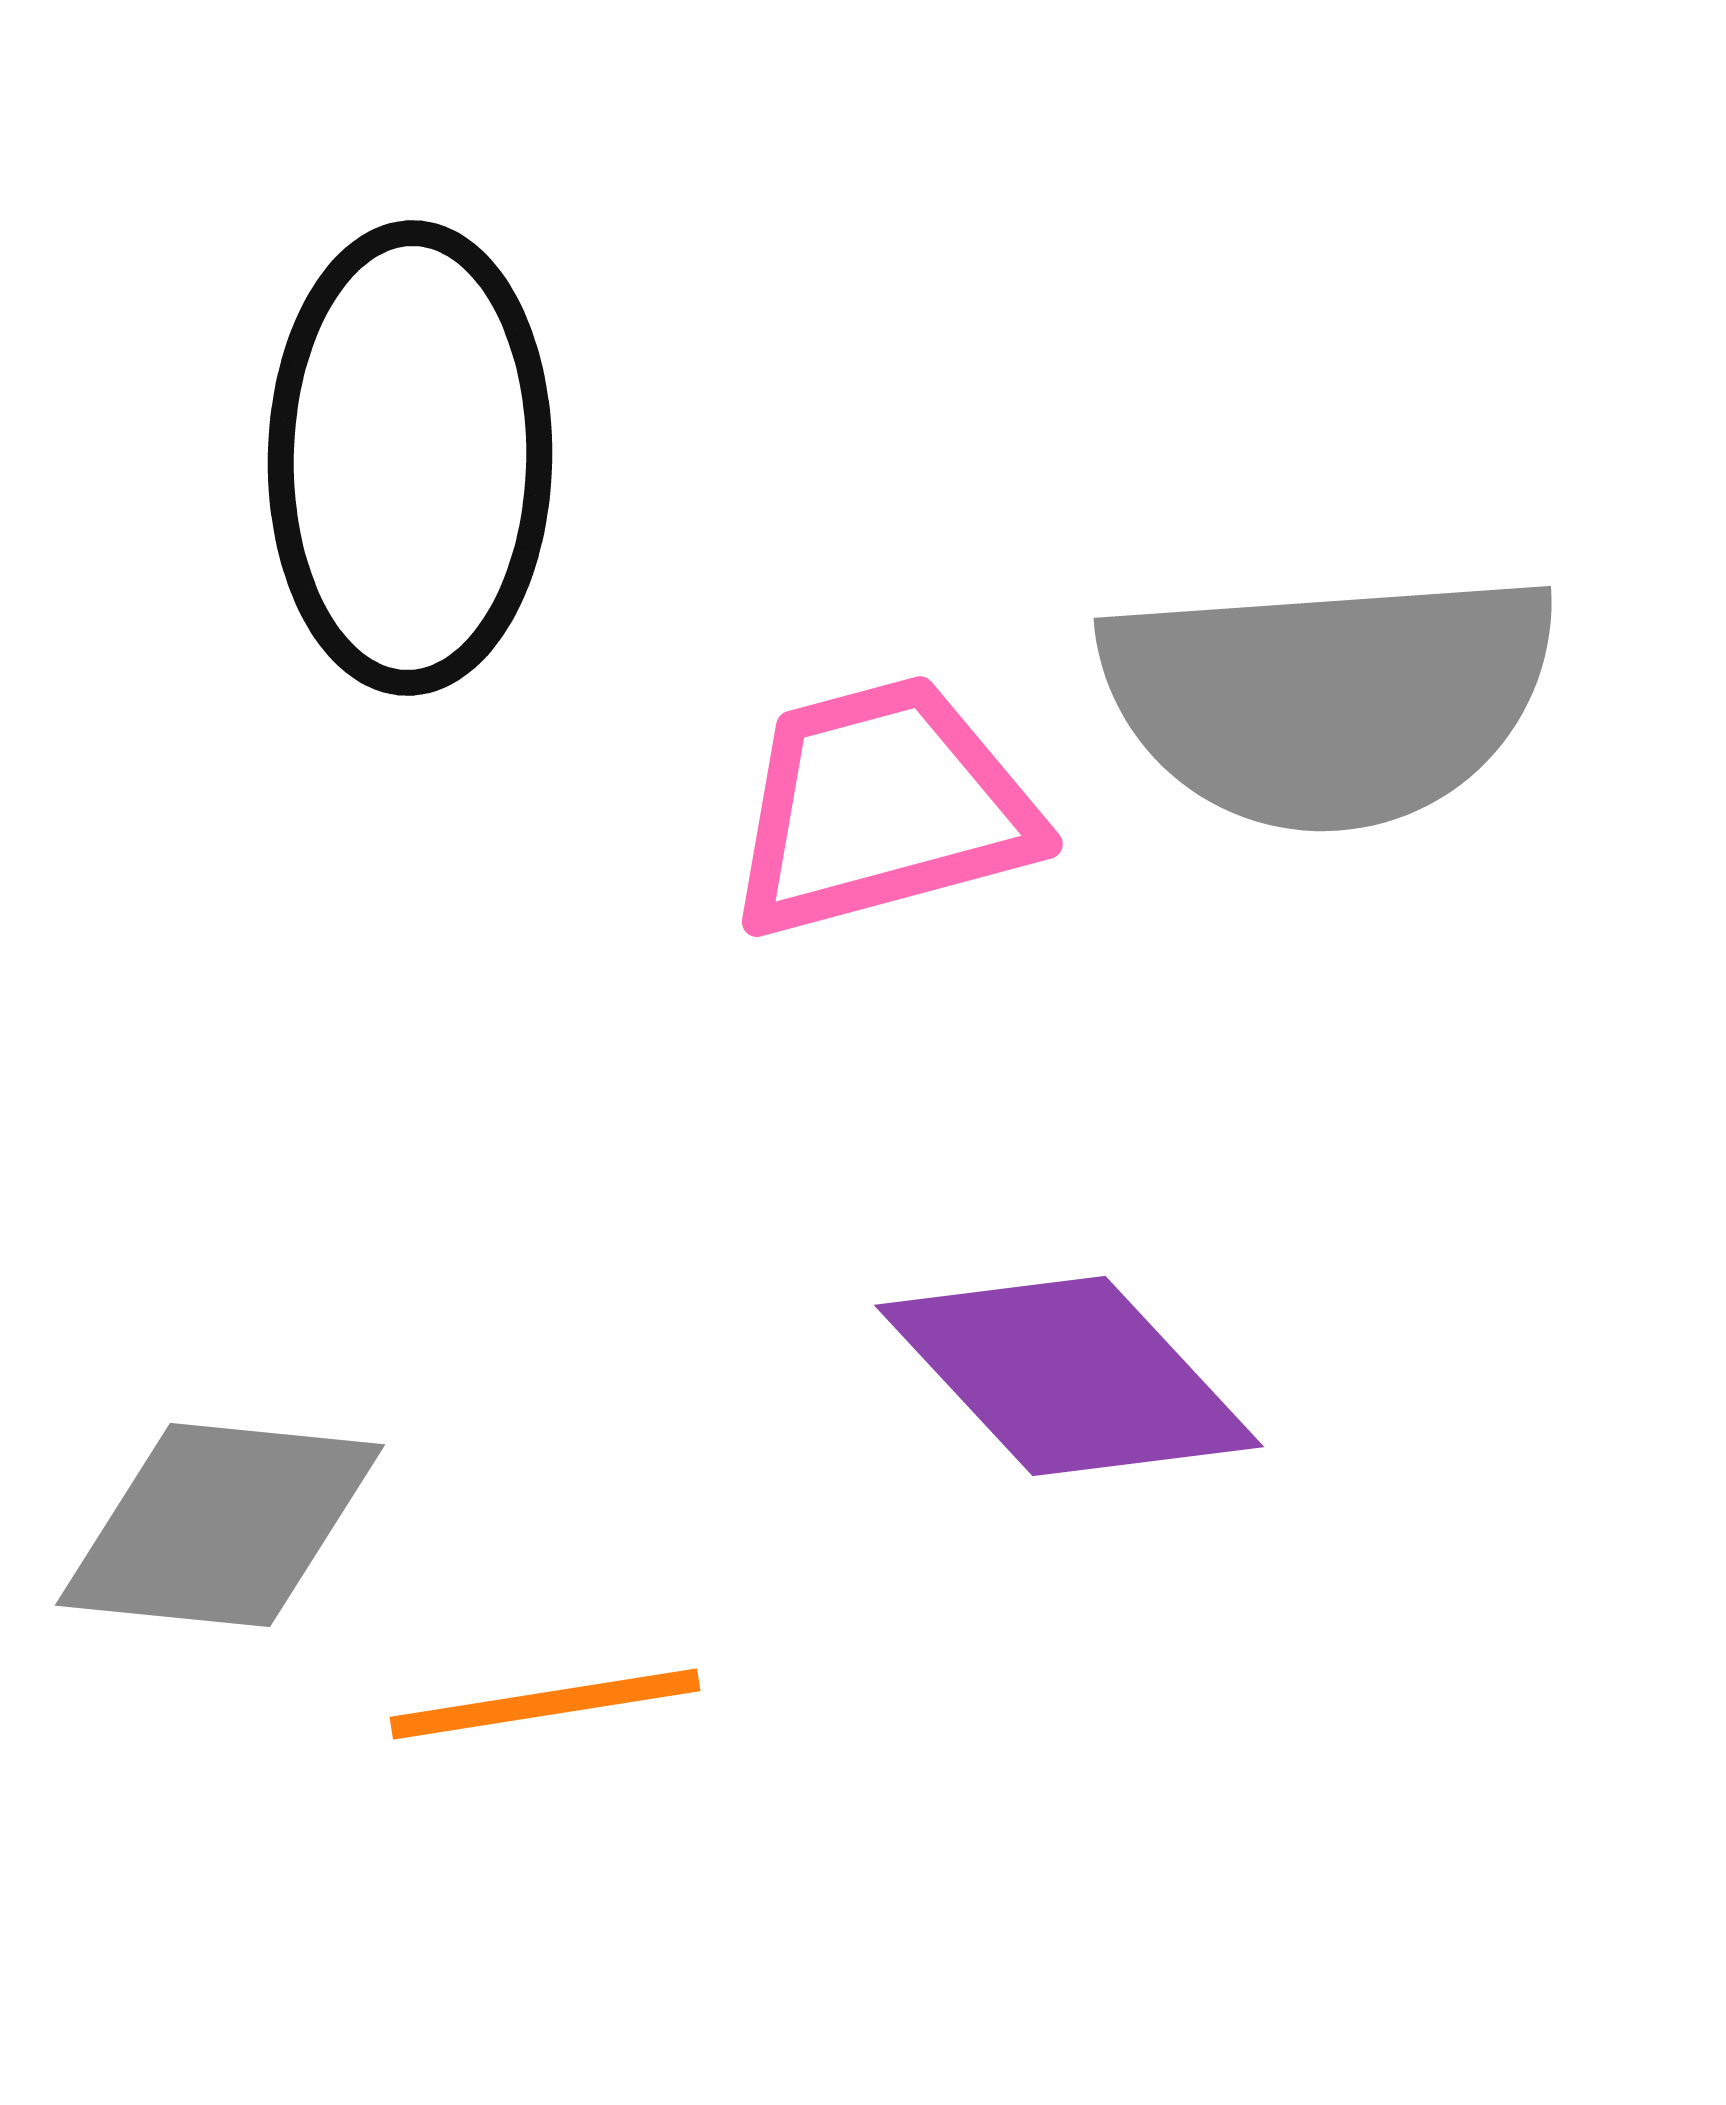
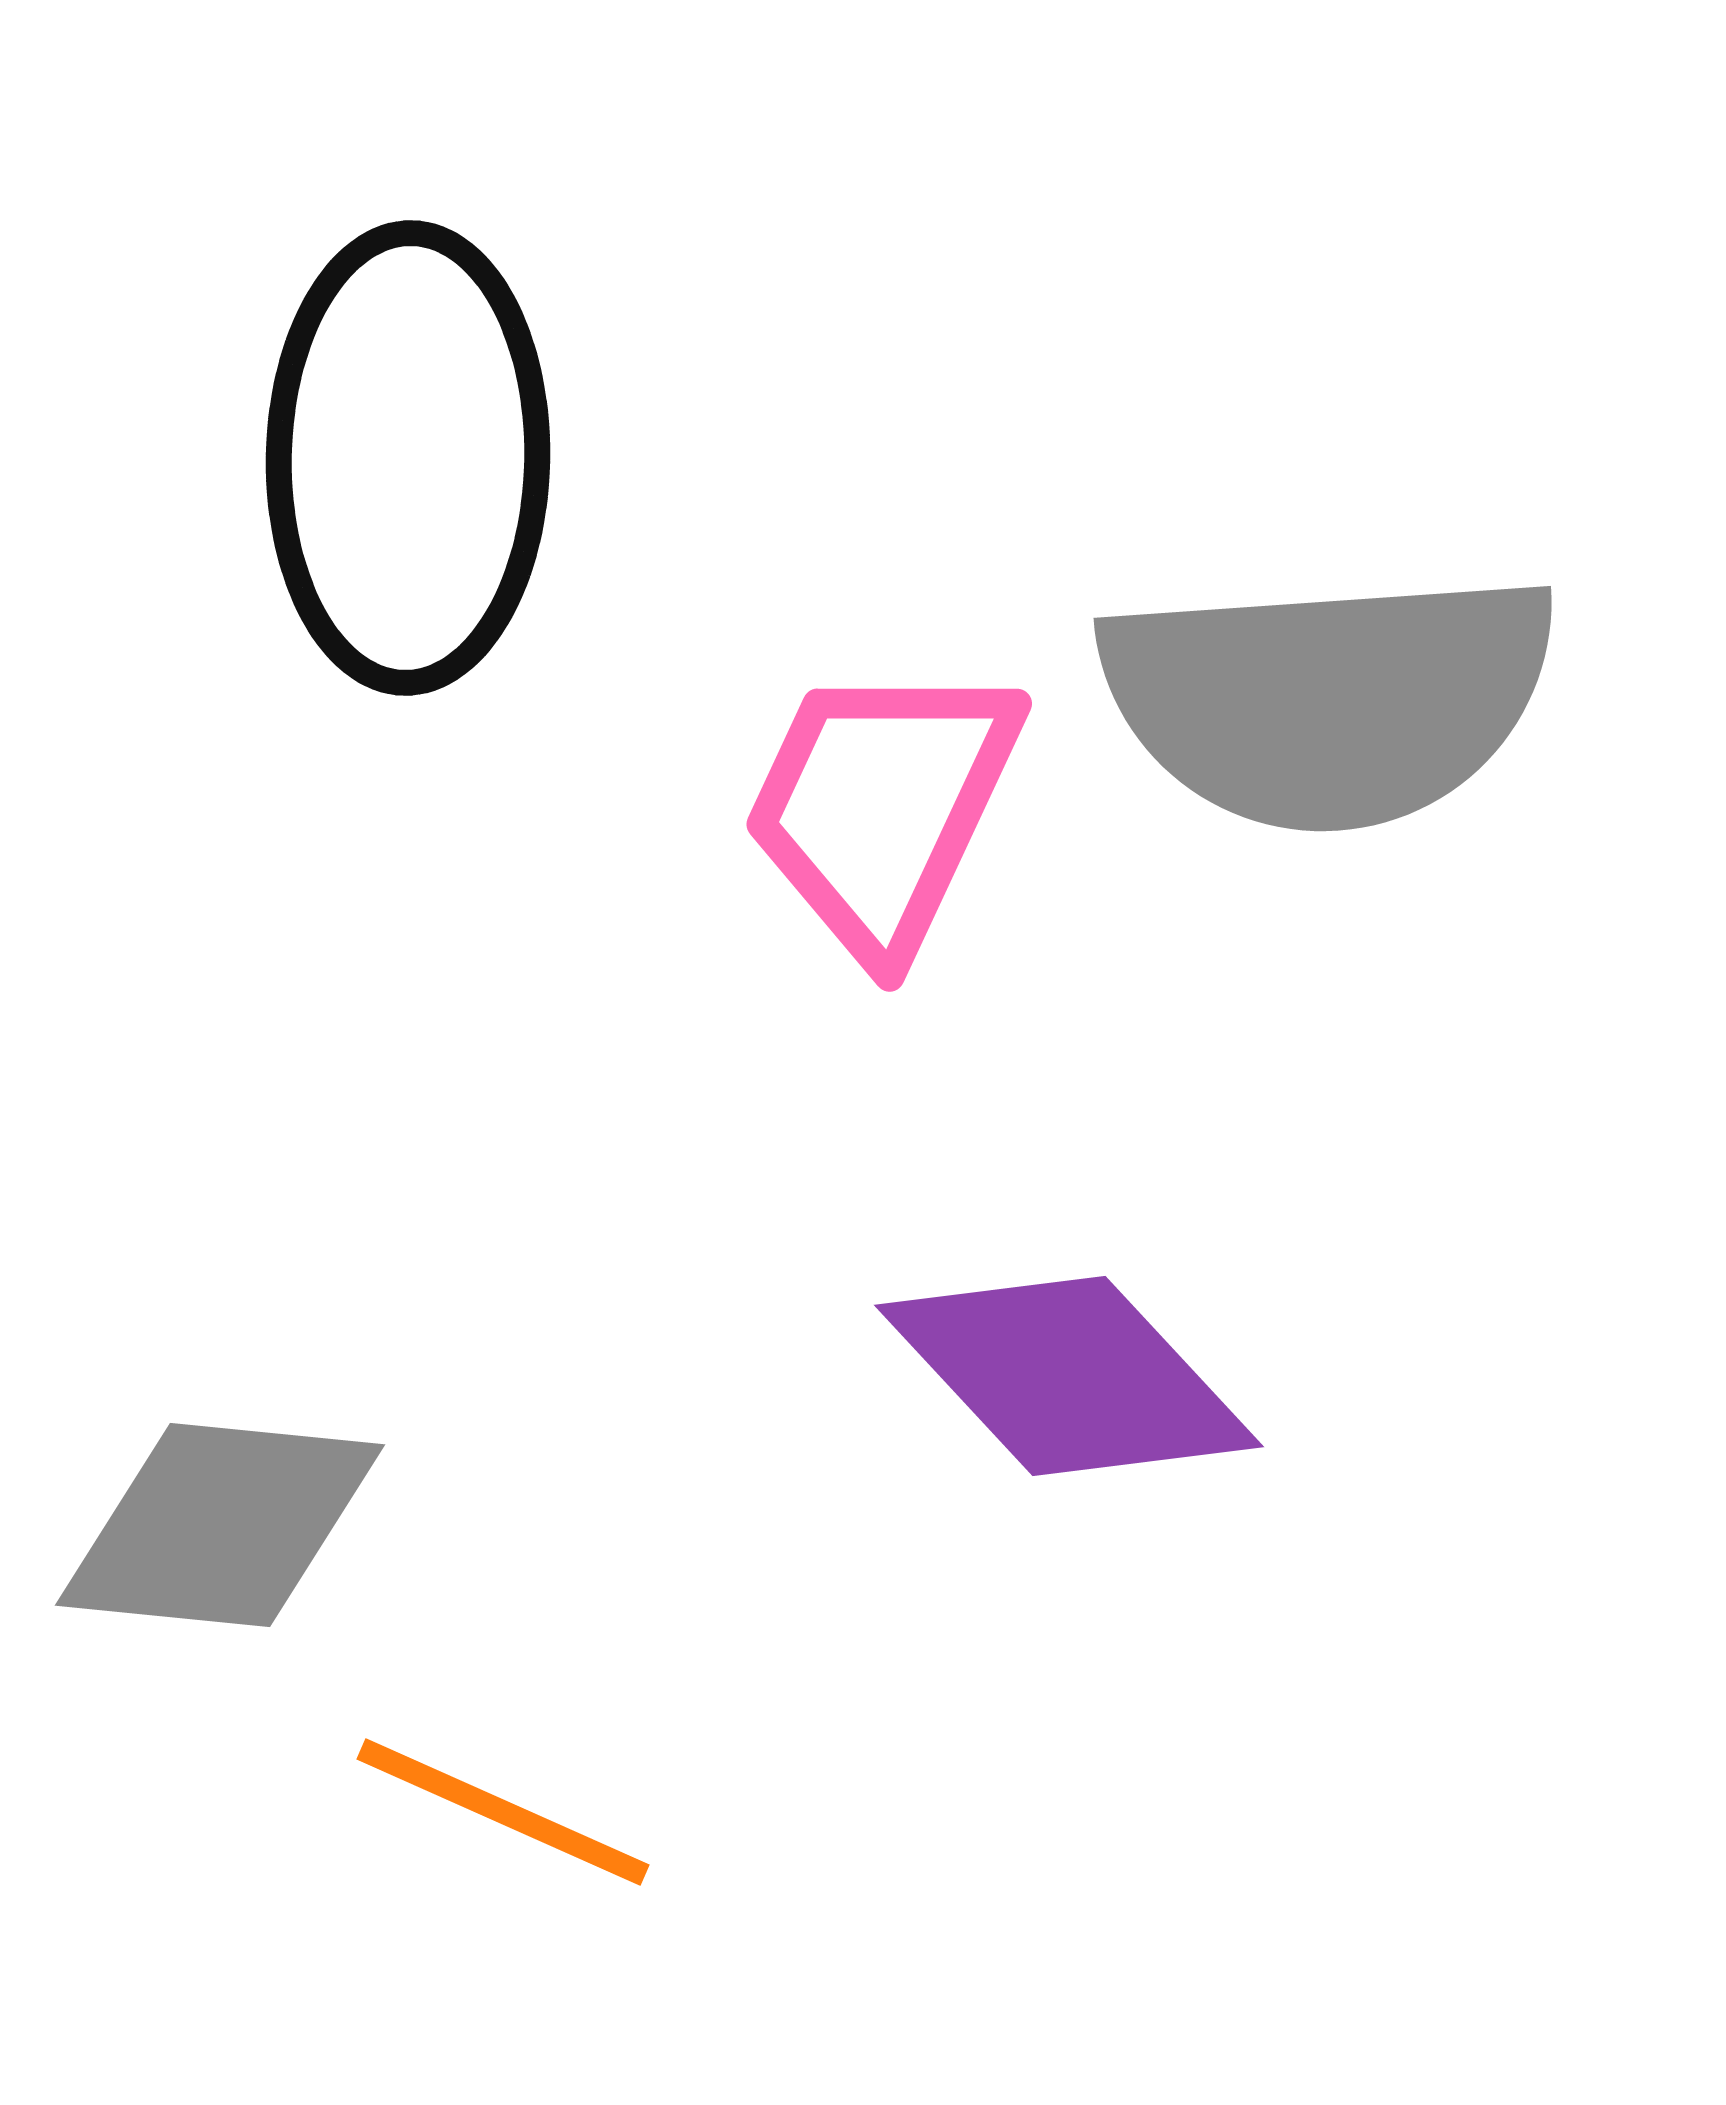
black ellipse: moved 2 px left
pink trapezoid: rotated 50 degrees counterclockwise
orange line: moved 42 px left, 108 px down; rotated 33 degrees clockwise
